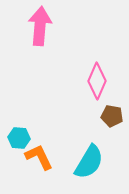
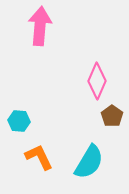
brown pentagon: rotated 25 degrees clockwise
cyan hexagon: moved 17 px up
